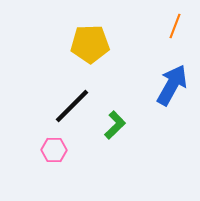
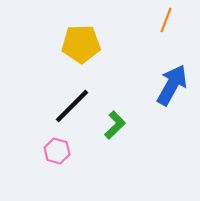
orange line: moved 9 px left, 6 px up
yellow pentagon: moved 9 px left
pink hexagon: moved 3 px right, 1 px down; rotated 15 degrees clockwise
